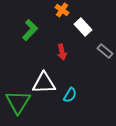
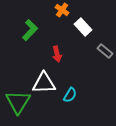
red arrow: moved 5 px left, 2 px down
